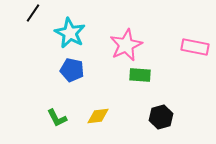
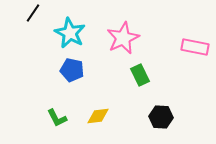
pink star: moved 3 px left, 7 px up
green rectangle: rotated 60 degrees clockwise
black hexagon: rotated 20 degrees clockwise
